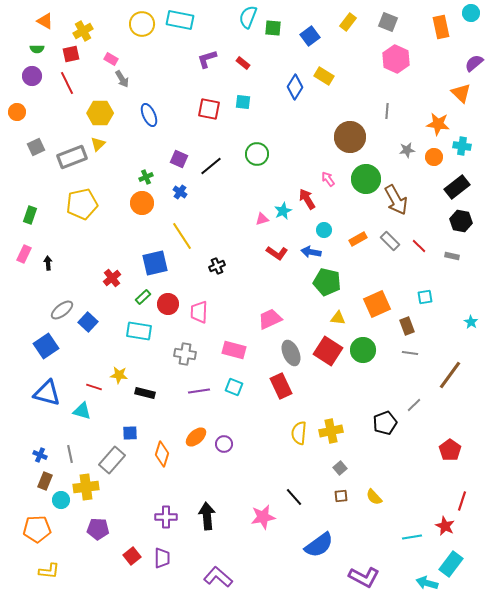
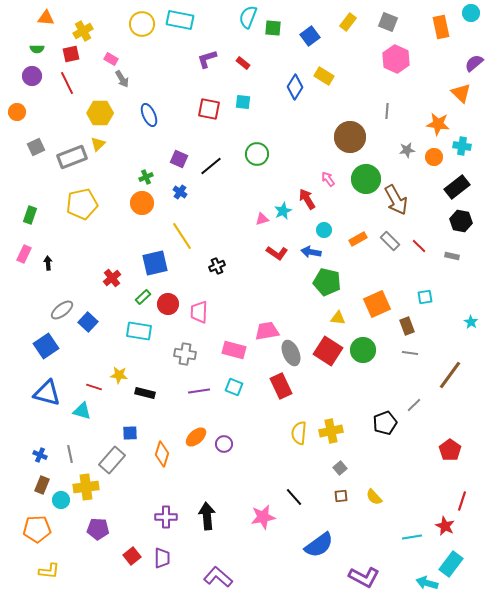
orange triangle at (45, 21): moved 1 px right, 3 px up; rotated 24 degrees counterclockwise
pink trapezoid at (270, 319): moved 3 px left, 12 px down; rotated 15 degrees clockwise
brown rectangle at (45, 481): moved 3 px left, 4 px down
